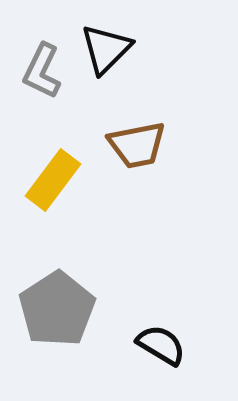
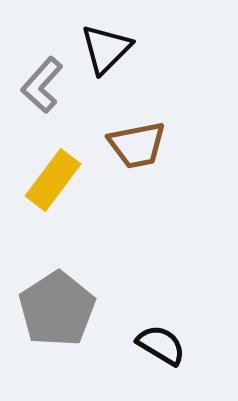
gray L-shape: moved 14 px down; rotated 16 degrees clockwise
